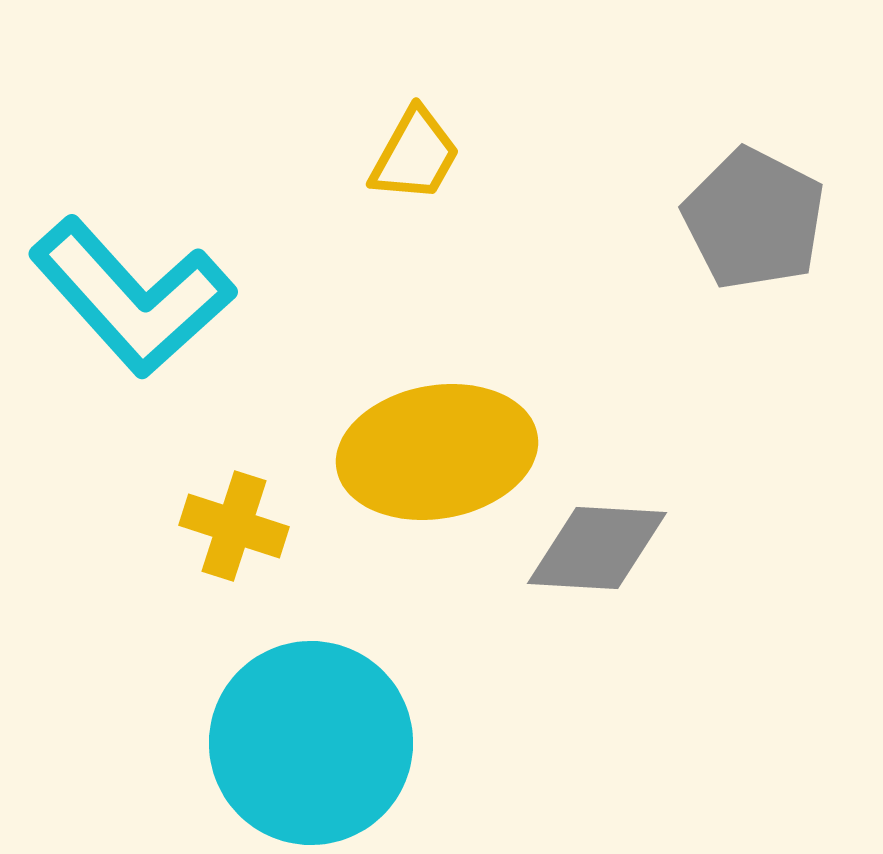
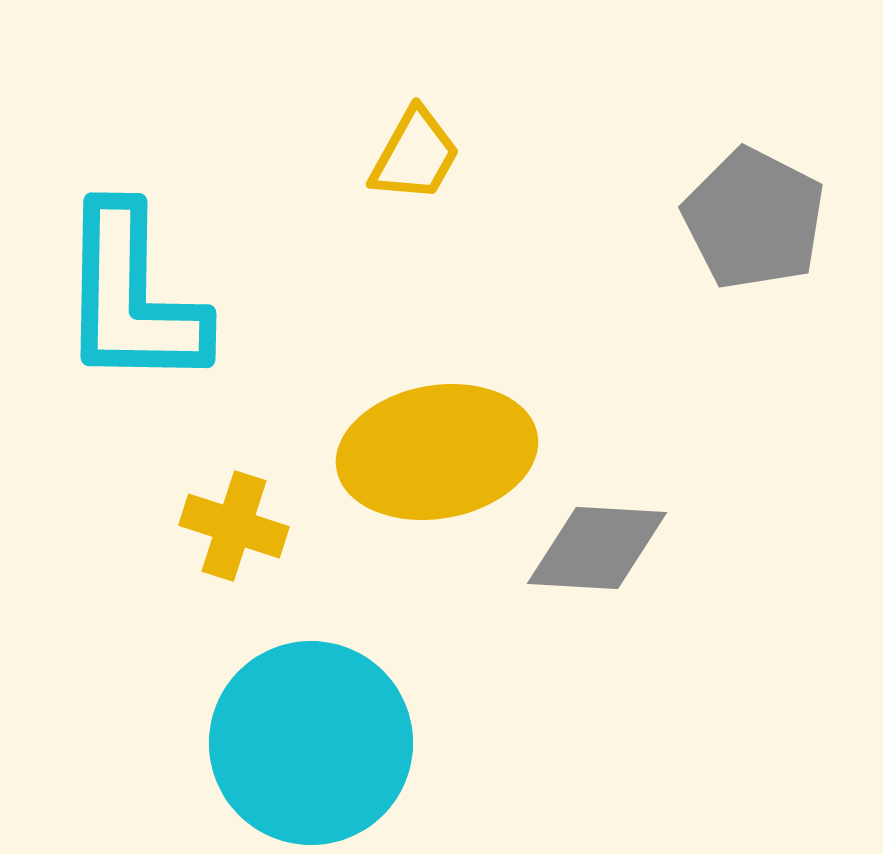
cyan L-shape: rotated 43 degrees clockwise
